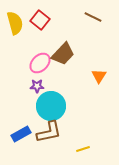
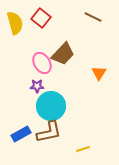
red square: moved 1 px right, 2 px up
pink ellipse: moved 2 px right; rotated 75 degrees counterclockwise
orange triangle: moved 3 px up
